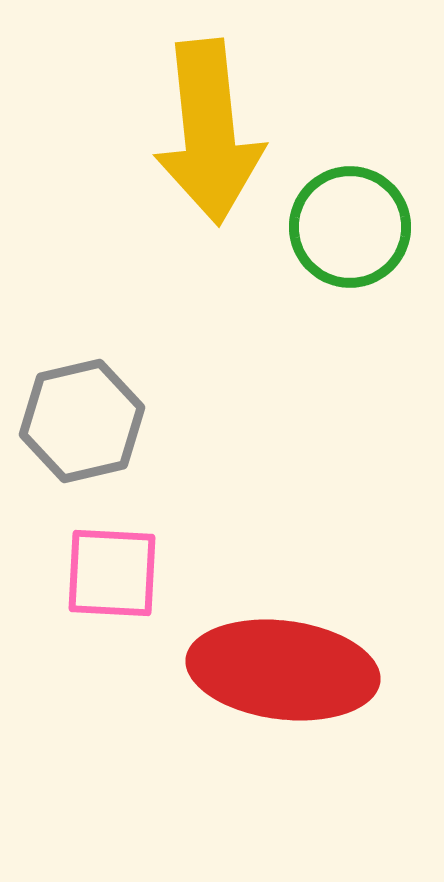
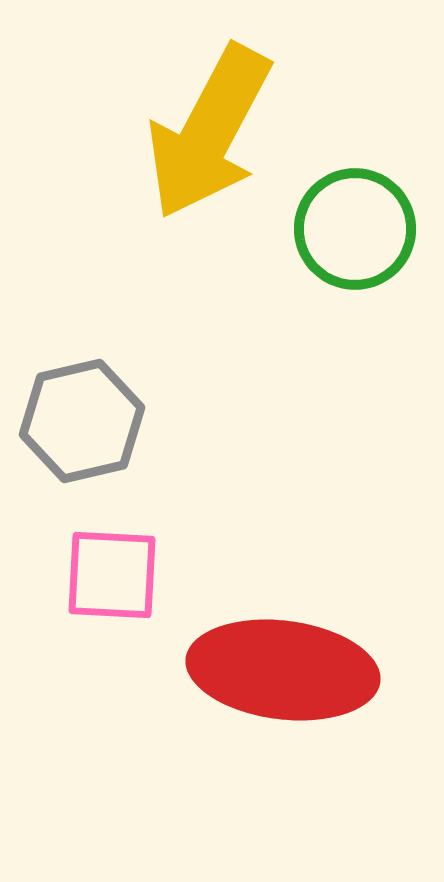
yellow arrow: rotated 34 degrees clockwise
green circle: moved 5 px right, 2 px down
pink square: moved 2 px down
